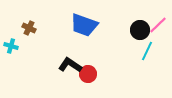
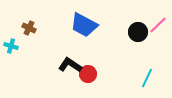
blue trapezoid: rotated 8 degrees clockwise
black circle: moved 2 px left, 2 px down
cyan line: moved 27 px down
